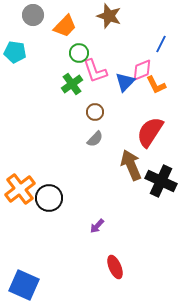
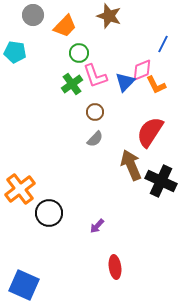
blue line: moved 2 px right
pink L-shape: moved 5 px down
black circle: moved 15 px down
red ellipse: rotated 15 degrees clockwise
